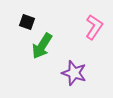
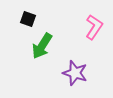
black square: moved 1 px right, 3 px up
purple star: moved 1 px right
